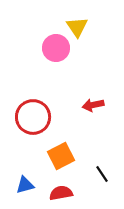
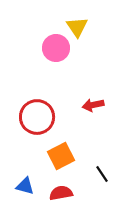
red circle: moved 4 px right
blue triangle: moved 1 px down; rotated 30 degrees clockwise
